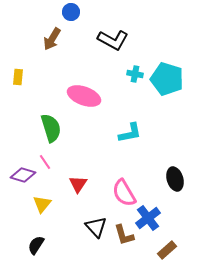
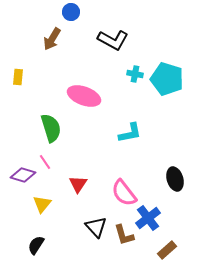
pink semicircle: rotated 8 degrees counterclockwise
